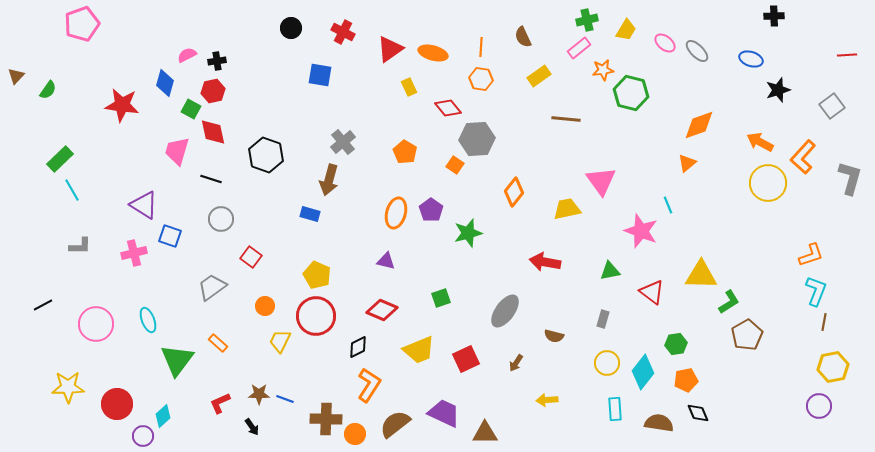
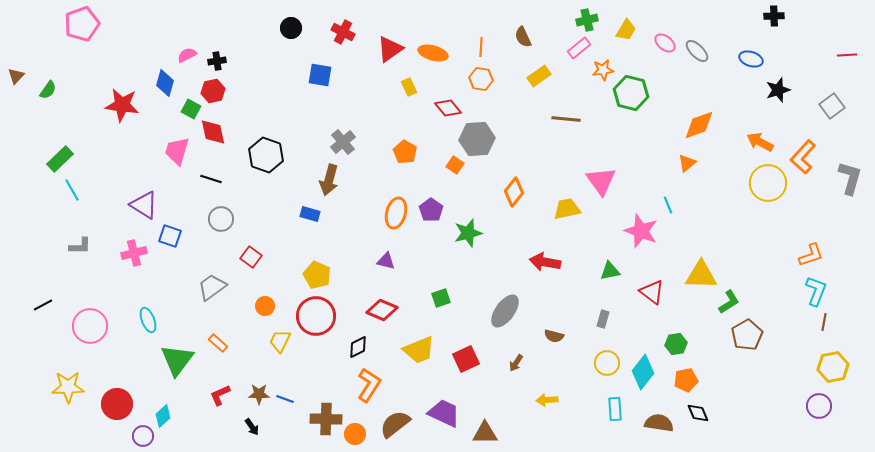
pink circle at (96, 324): moved 6 px left, 2 px down
red L-shape at (220, 403): moved 8 px up
